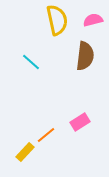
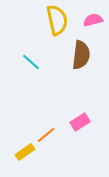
brown semicircle: moved 4 px left, 1 px up
yellow rectangle: rotated 12 degrees clockwise
